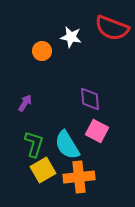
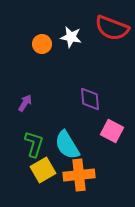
orange circle: moved 7 px up
pink square: moved 15 px right
orange cross: moved 2 px up
